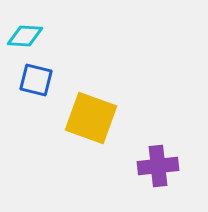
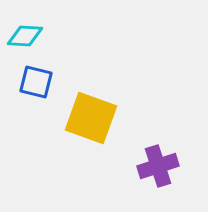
blue square: moved 2 px down
purple cross: rotated 12 degrees counterclockwise
